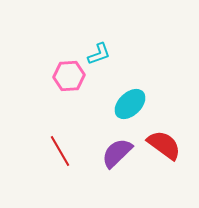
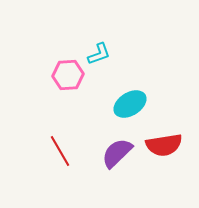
pink hexagon: moved 1 px left, 1 px up
cyan ellipse: rotated 12 degrees clockwise
red semicircle: rotated 135 degrees clockwise
